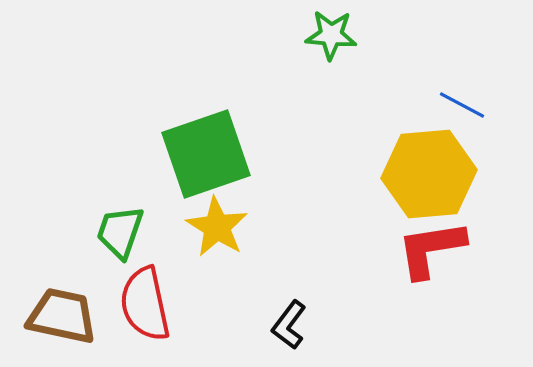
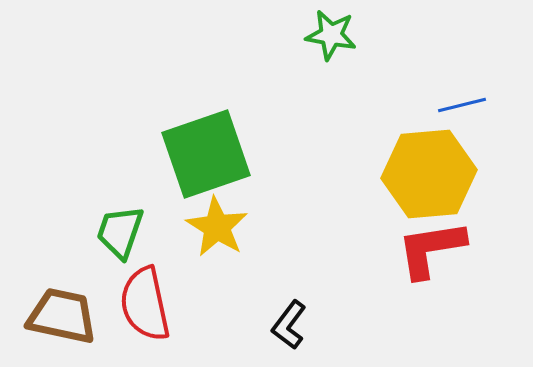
green star: rotated 6 degrees clockwise
blue line: rotated 42 degrees counterclockwise
